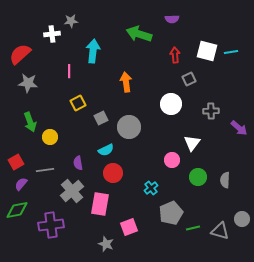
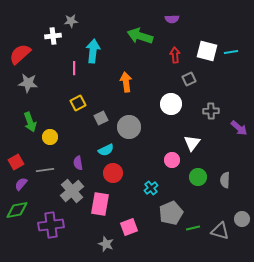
white cross at (52, 34): moved 1 px right, 2 px down
green arrow at (139, 34): moved 1 px right, 2 px down
pink line at (69, 71): moved 5 px right, 3 px up
